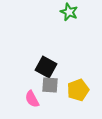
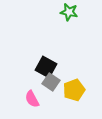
green star: rotated 12 degrees counterclockwise
gray square: moved 1 px right, 3 px up; rotated 30 degrees clockwise
yellow pentagon: moved 4 px left
